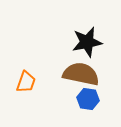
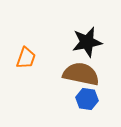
orange trapezoid: moved 24 px up
blue hexagon: moved 1 px left
